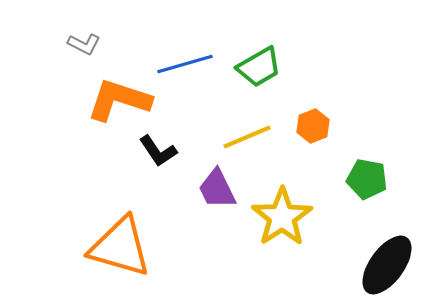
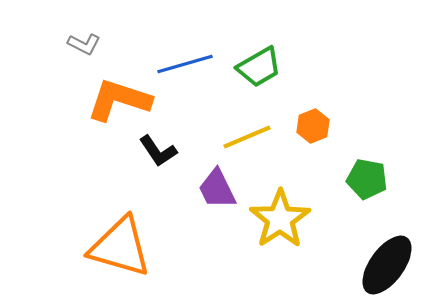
yellow star: moved 2 px left, 2 px down
